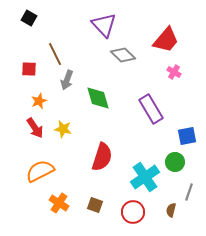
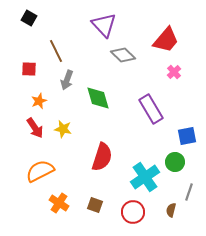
brown line: moved 1 px right, 3 px up
pink cross: rotated 16 degrees clockwise
